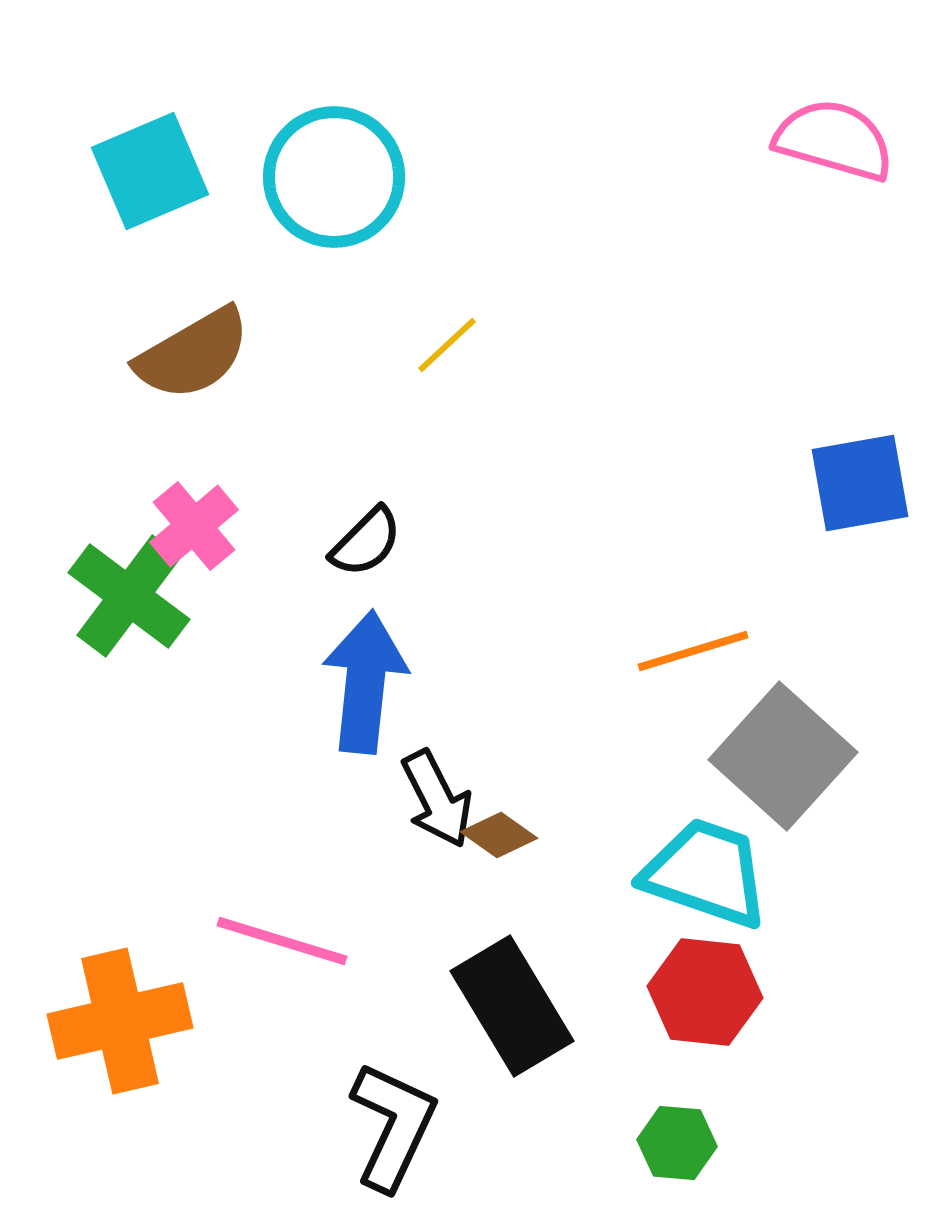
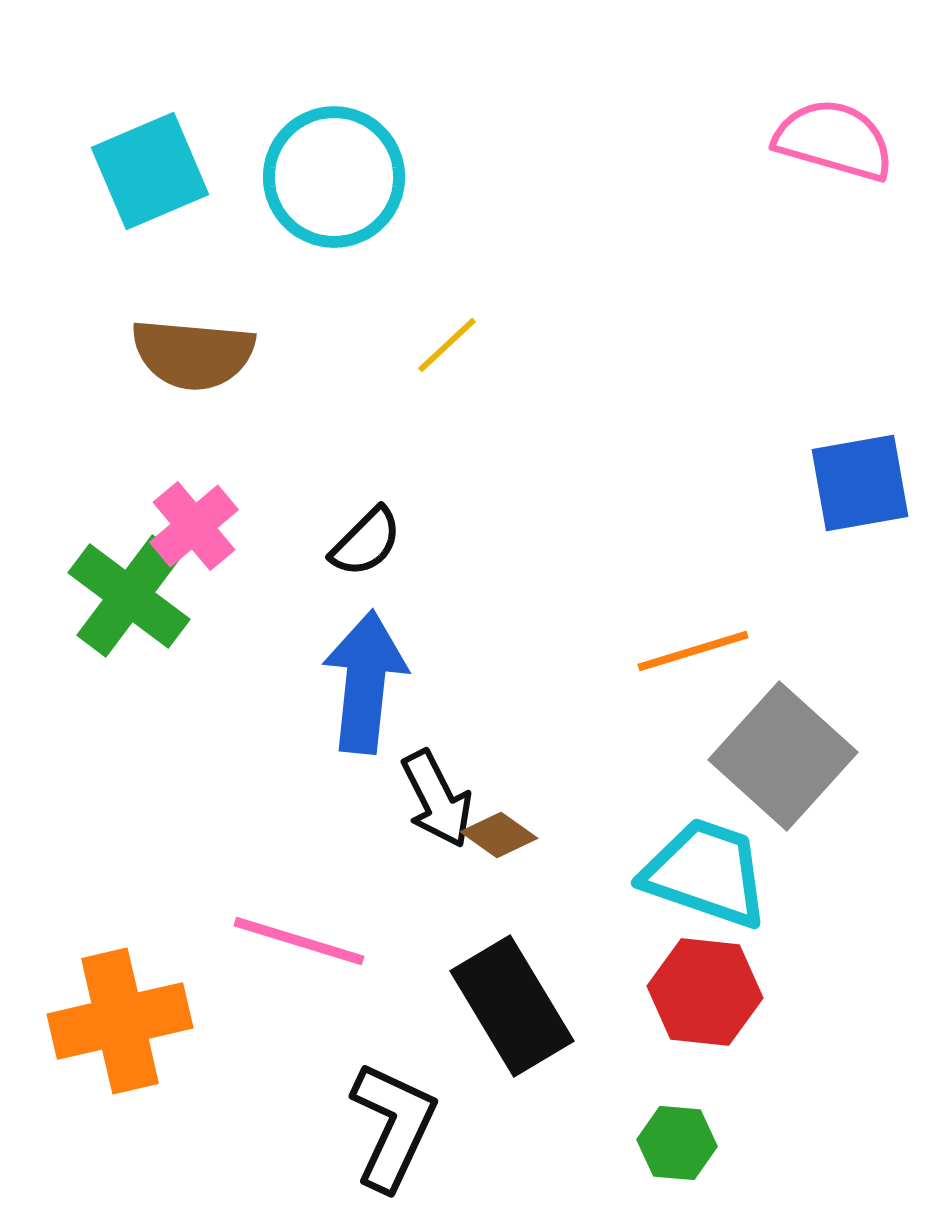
brown semicircle: rotated 35 degrees clockwise
pink line: moved 17 px right
